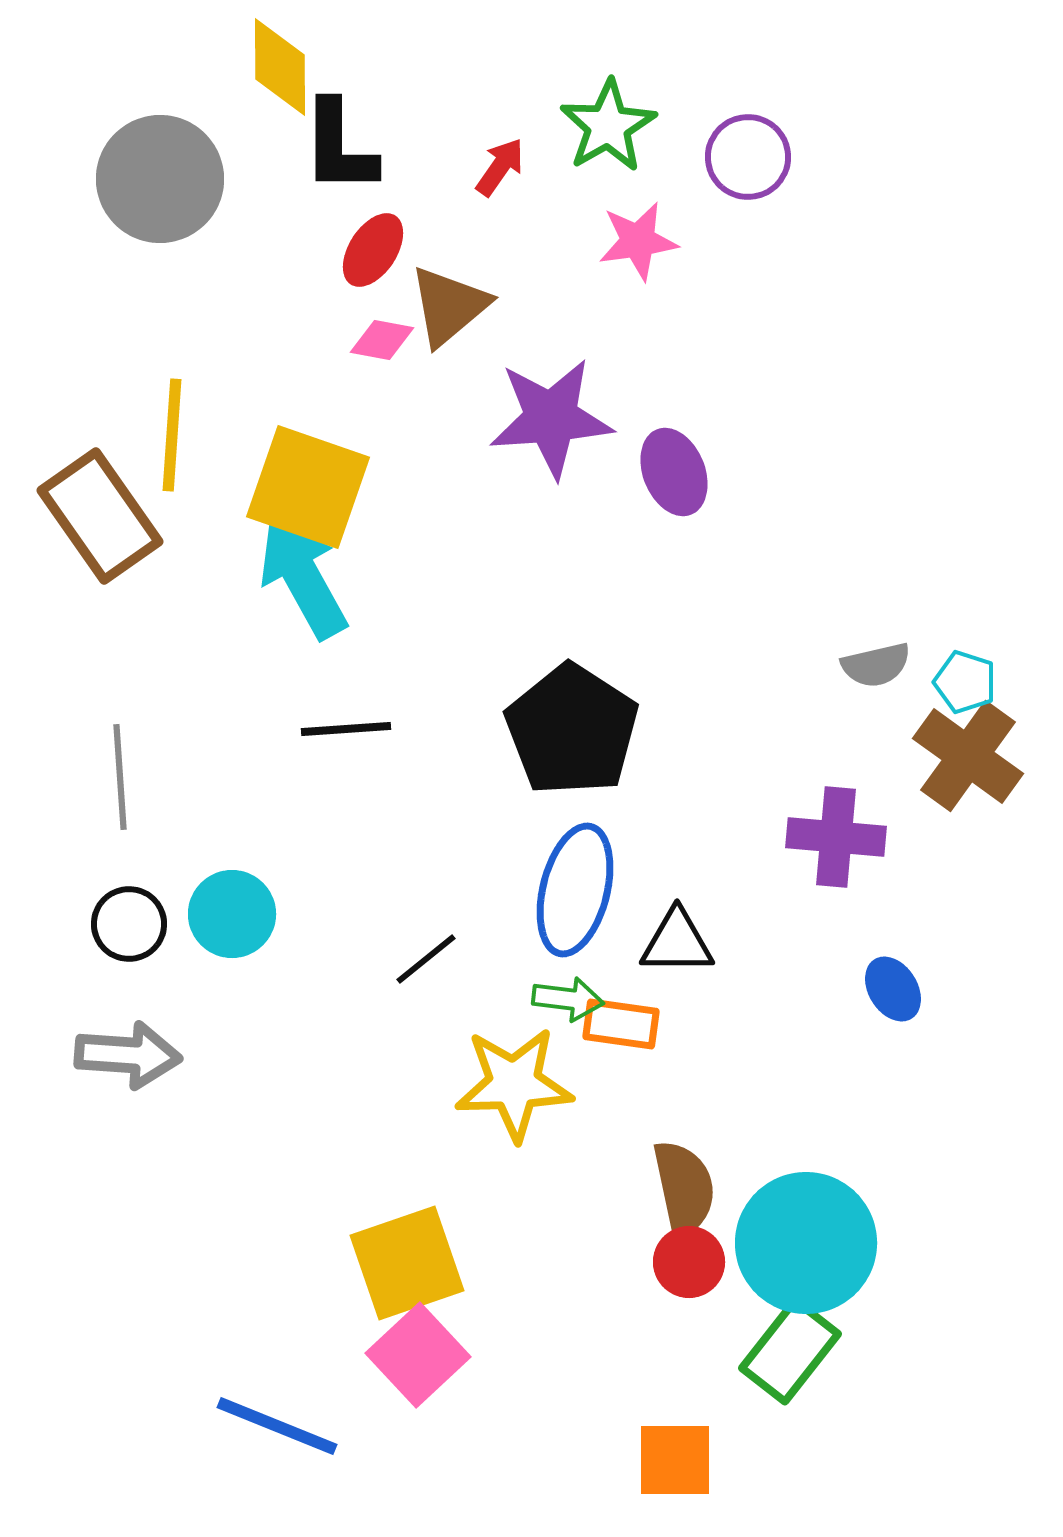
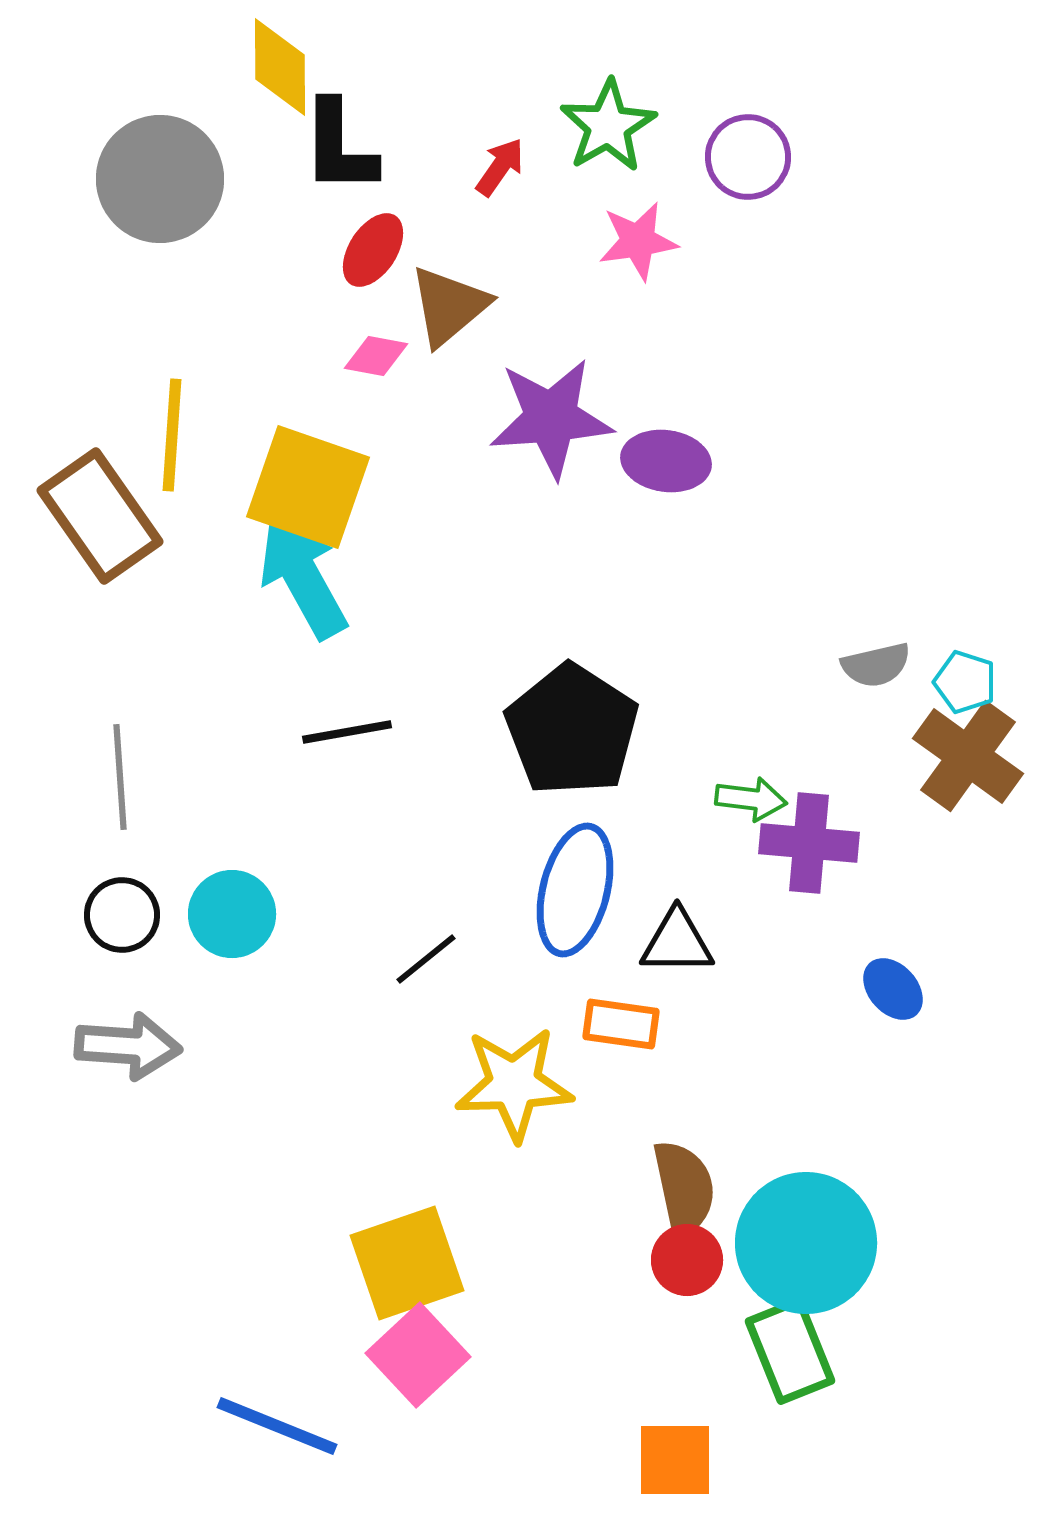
pink diamond at (382, 340): moved 6 px left, 16 px down
purple ellipse at (674, 472): moved 8 px left, 11 px up; rotated 60 degrees counterclockwise
black line at (346, 729): moved 1 px right, 3 px down; rotated 6 degrees counterclockwise
purple cross at (836, 837): moved 27 px left, 6 px down
black circle at (129, 924): moved 7 px left, 9 px up
blue ellipse at (893, 989): rotated 10 degrees counterclockwise
green arrow at (568, 999): moved 183 px right, 200 px up
gray arrow at (128, 1055): moved 9 px up
red circle at (689, 1262): moved 2 px left, 2 px up
green rectangle at (790, 1351): rotated 60 degrees counterclockwise
